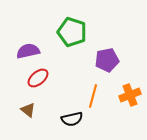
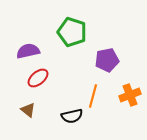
black semicircle: moved 3 px up
